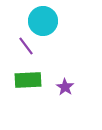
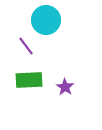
cyan circle: moved 3 px right, 1 px up
green rectangle: moved 1 px right
